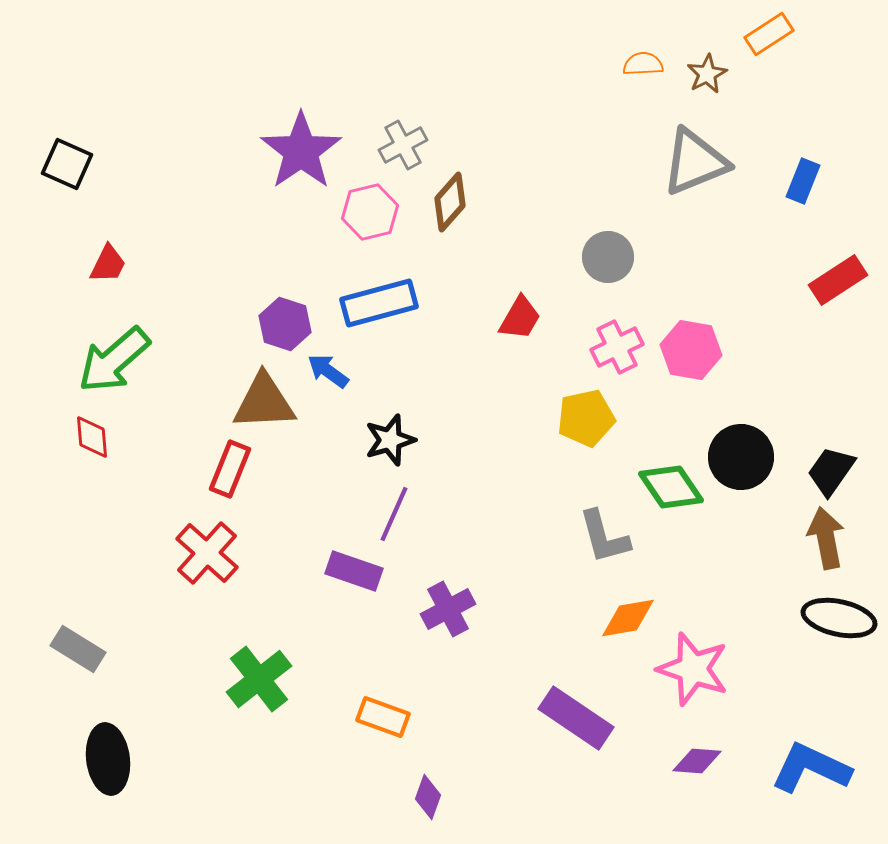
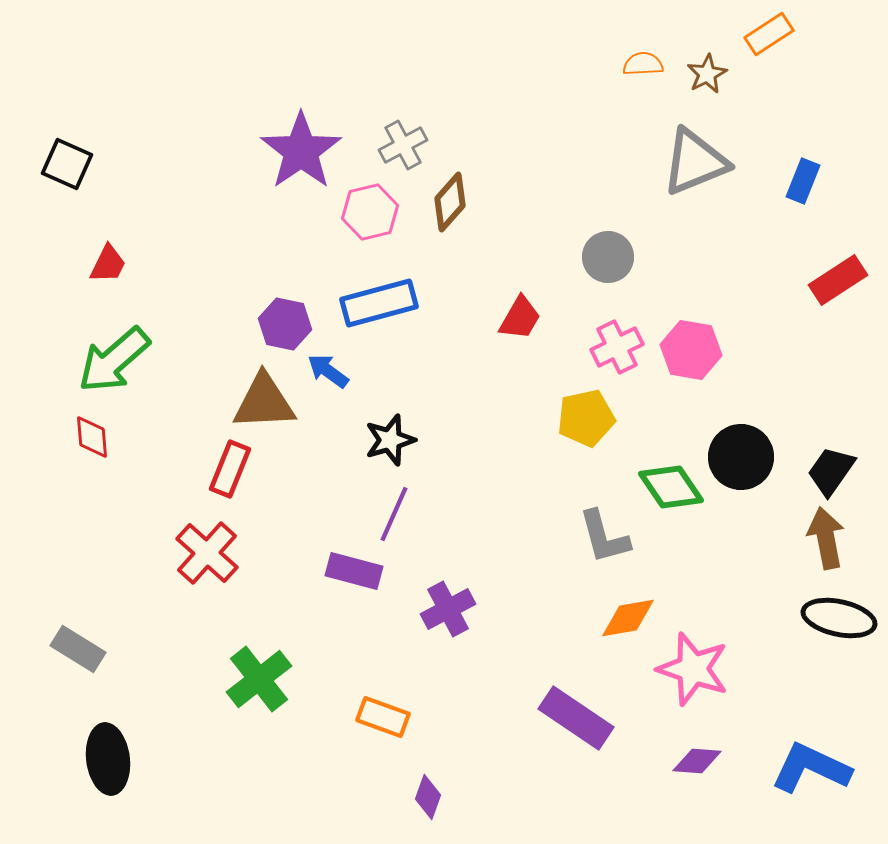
purple hexagon at (285, 324): rotated 6 degrees counterclockwise
purple rectangle at (354, 571): rotated 4 degrees counterclockwise
